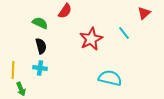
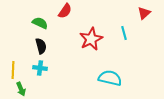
cyan line: rotated 24 degrees clockwise
